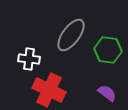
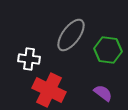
purple semicircle: moved 4 px left
